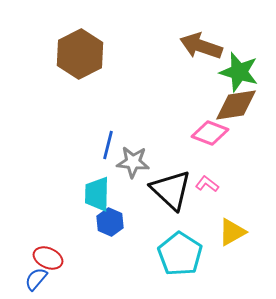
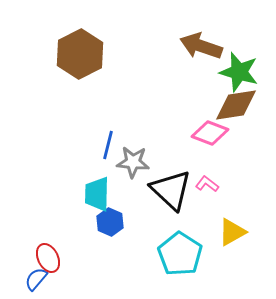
red ellipse: rotated 40 degrees clockwise
